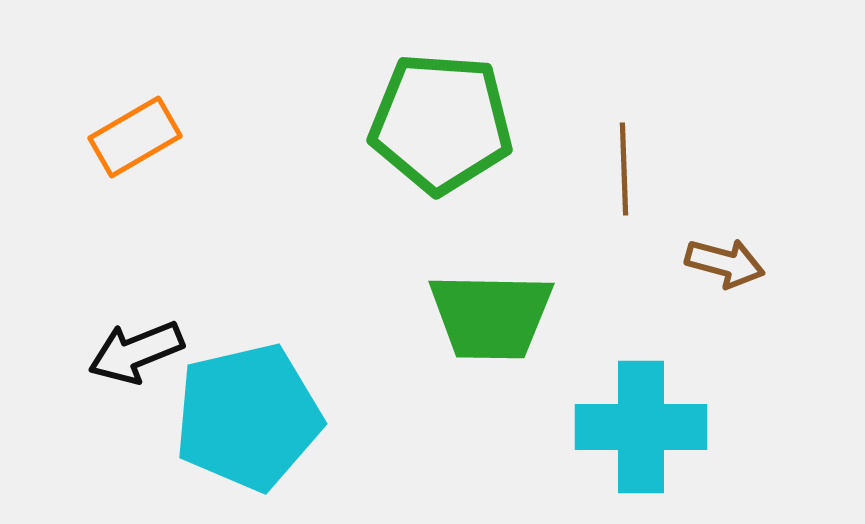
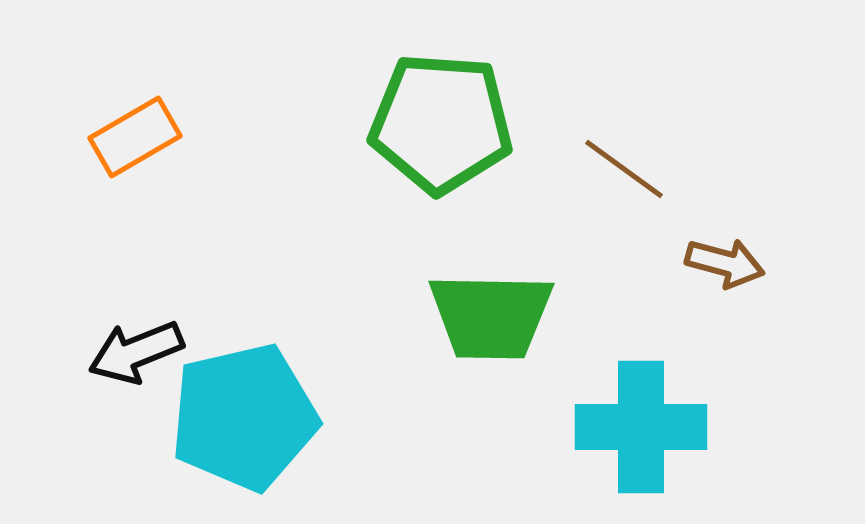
brown line: rotated 52 degrees counterclockwise
cyan pentagon: moved 4 px left
